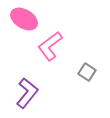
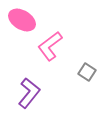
pink ellipse: moved 2 px left, 1 px down
purple L-shape: moved 2 px right
